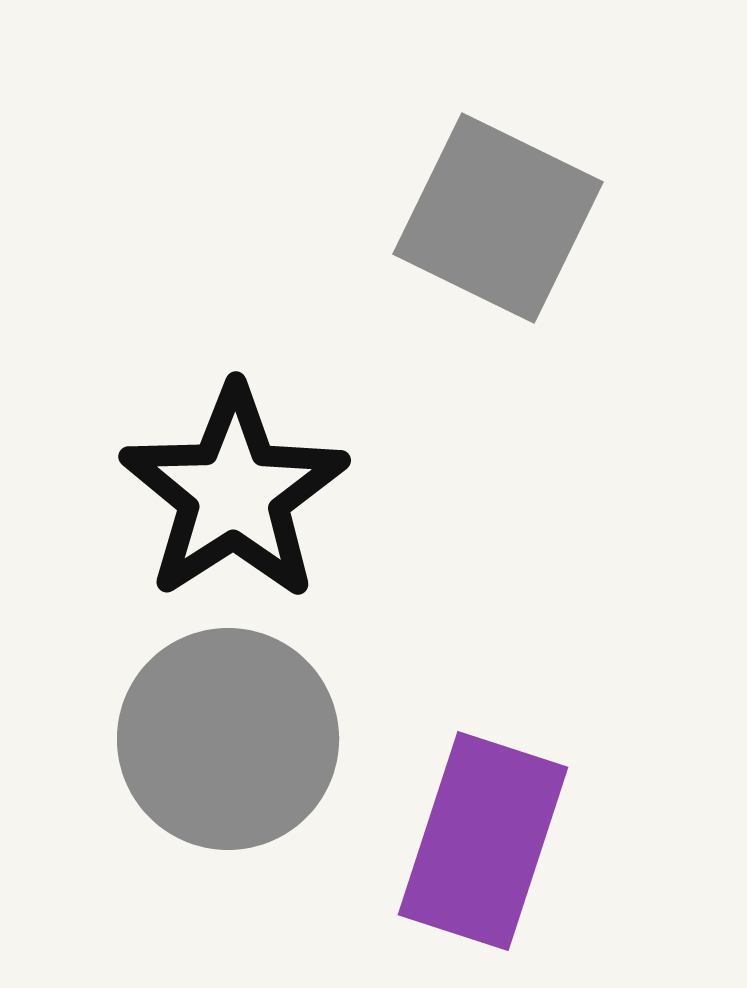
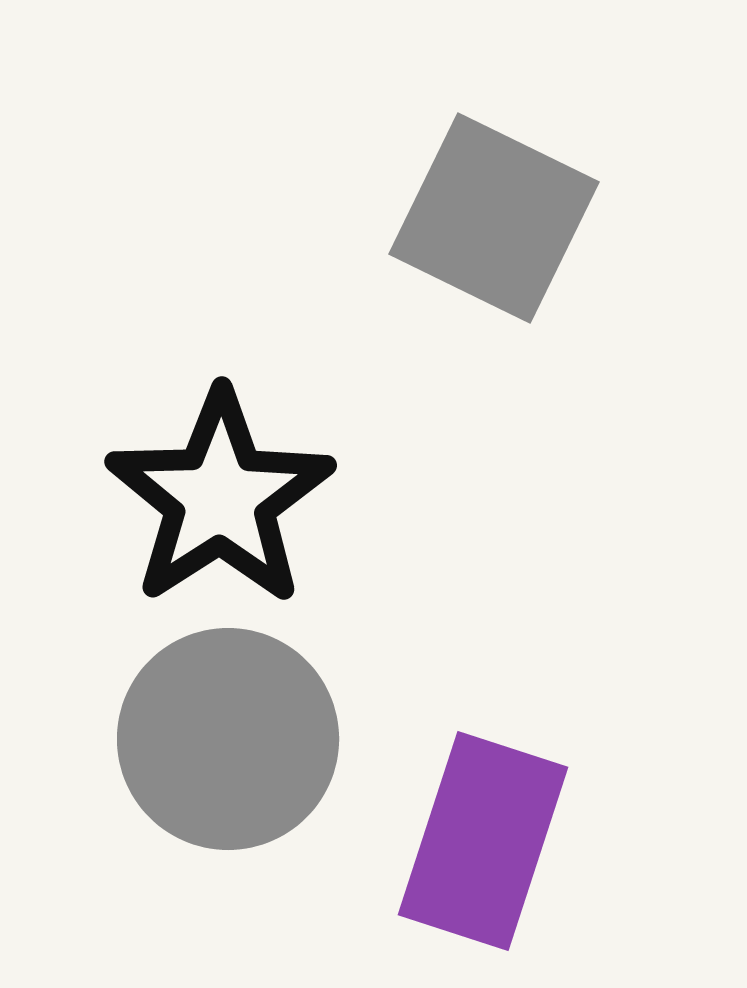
gray square: moved 4 px left
black star: moved 14 px left, 5 px down
